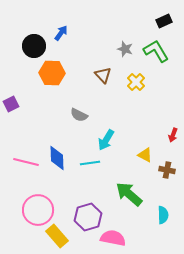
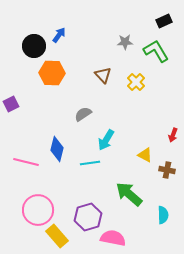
blue arrow: moved 2 px left, 2 px down
gray star: moved 7 px up; rotated 21 degrees counterclockwise
gray semicircle: moved 4 px right, 1 px up; rotated 120 degrees clockwise
blue diamond: moved 9 px up; rotated 15 degrees clockwise
